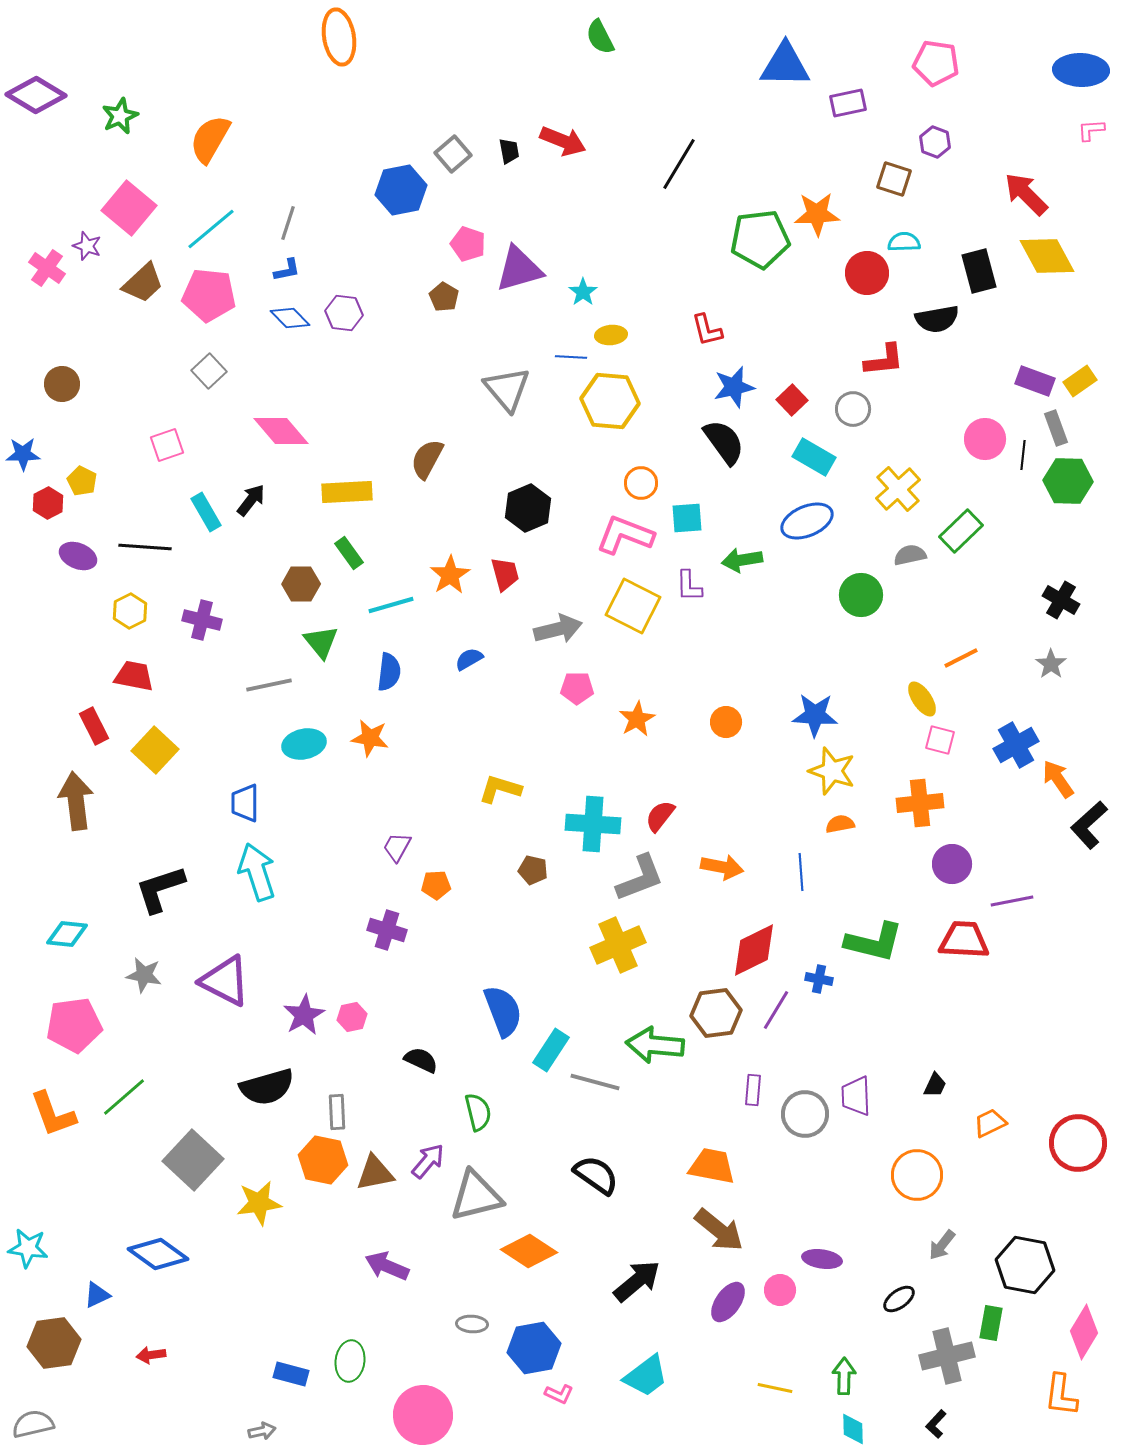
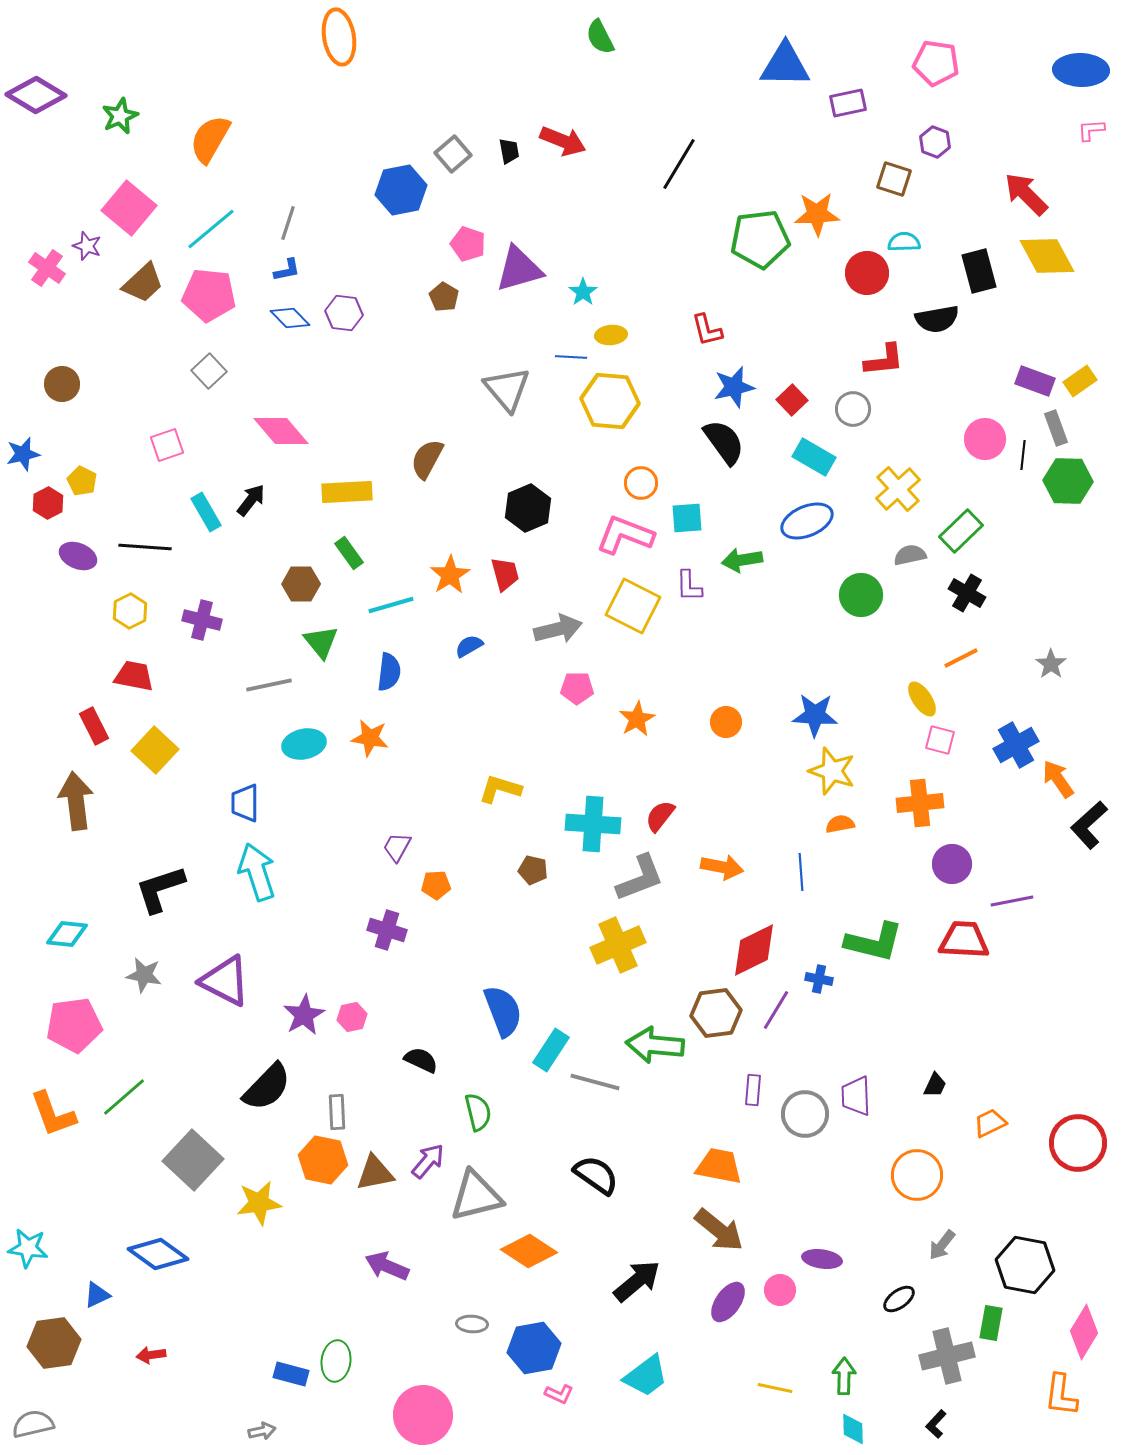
blue star at (23, 454): rotated 12 degrees counterclockwise
black cross at (1061, 600): moved 94 px left, 7 px up
blue semicircle at (469, 659): moved 13 px up
black semicircle at (267, 1087): rotated 30 degrees counterclockwise
orange trapezoid at (712, 1166): moved 7 px right
green ellipse at (350, 1361): moved 14 px left
